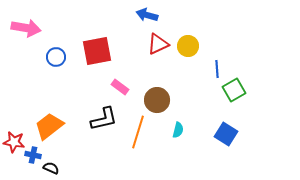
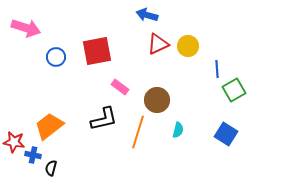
pink arrow: rotated 8 degrees clockwise
black semicircle: rotated 98 degrees counterclockwise
